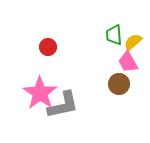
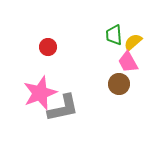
pink star: rotated 16 degrees clockwise
gray L-shape: moved 3 px down
